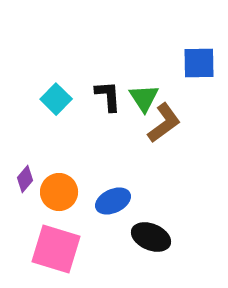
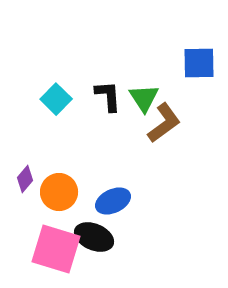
black ellipse: moved 57 px left
